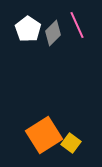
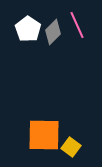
gray diamond: moved 1 px up
orange square: rotated 33 degrees clockwise
yellow square: moved 4 px down
